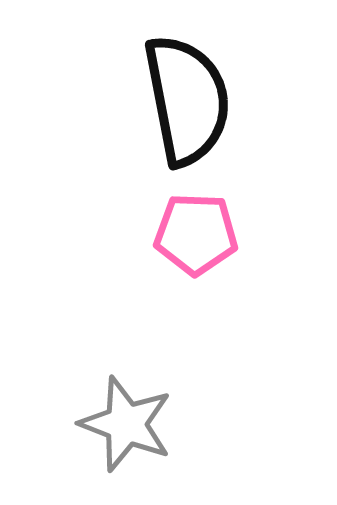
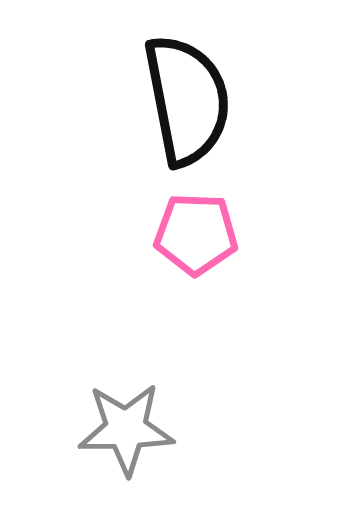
gray star: moved 5 px down; rotated 22 degrees counterclockwise
